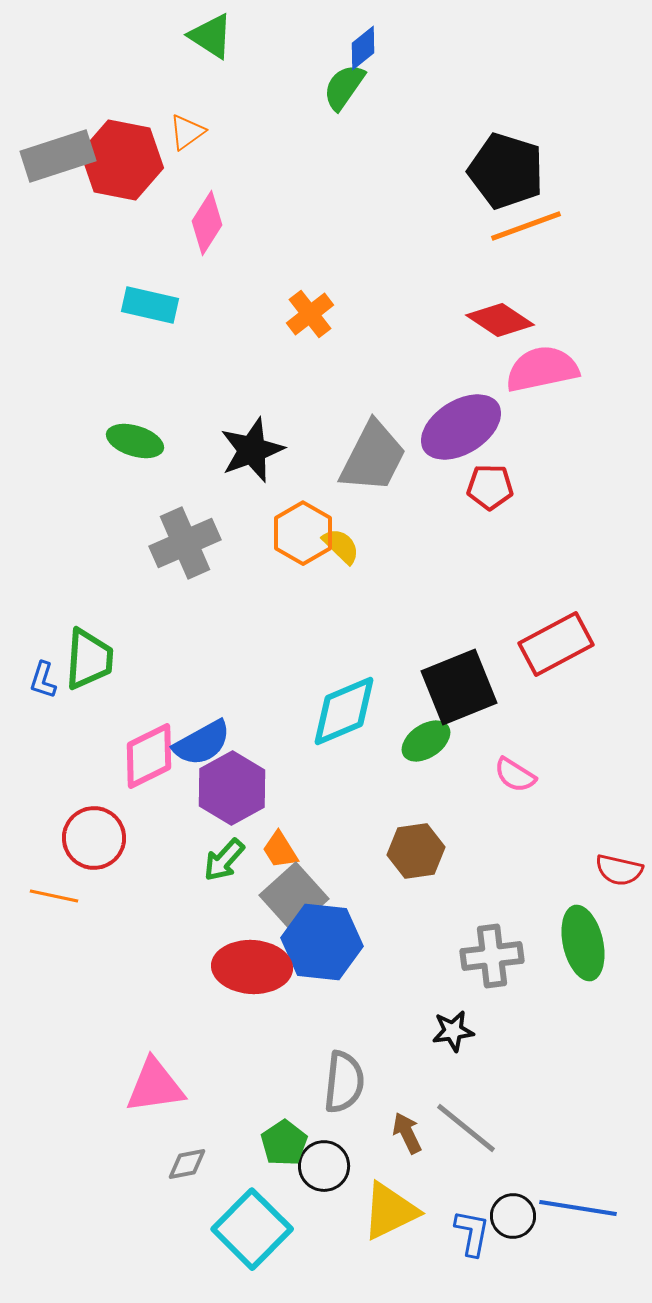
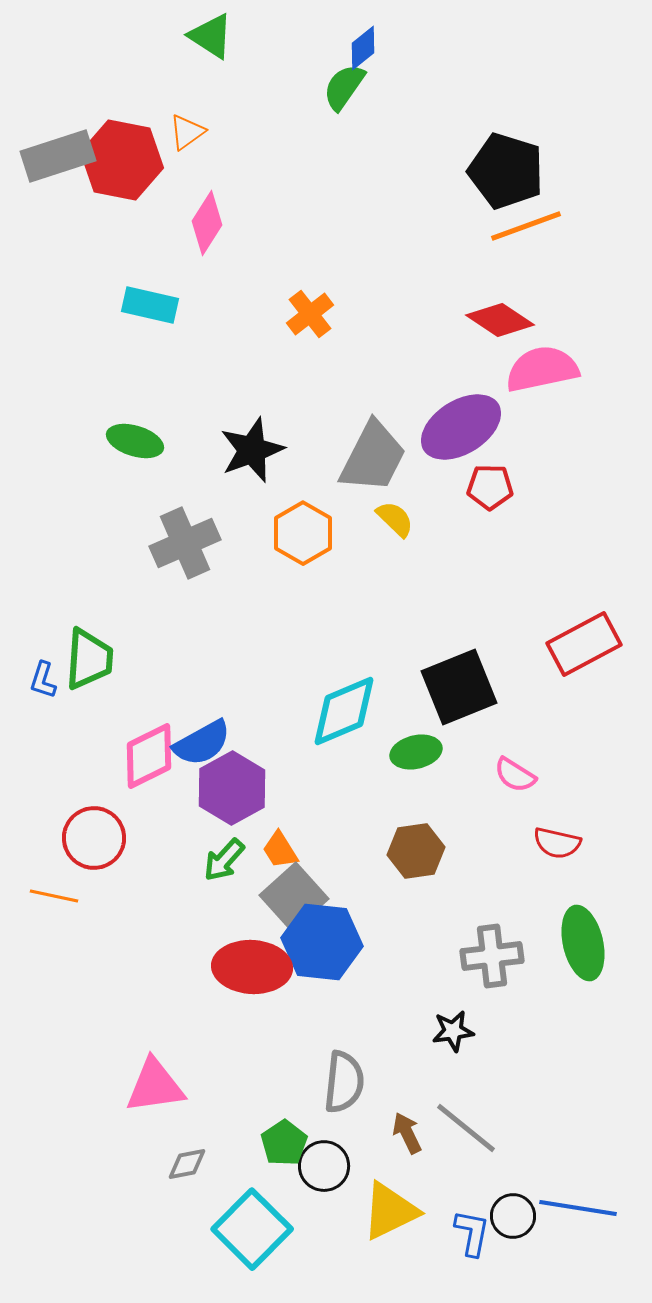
yellow semicircle at (341, 546): moved 54 px right, 27 px up
red rectangle at (556, 644): moved 28 px right
green ellipse at (426, 741): moved 10 px left, 11 px down; rotated 21 degrees clockwise
red semicircle at (619, 870): moved 62 px left, 27 px up
